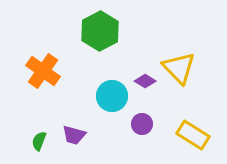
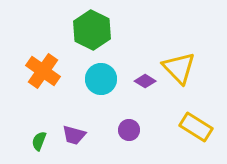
green hexagon: moved 8 px left, 1 px up; rotated 6 degrees counterclockwise
cyan circle: moved 11 px left, 17 px up
purple circle: moved 13 px left, 6 px down
yellow rectangle: moved 3 px right, 8 px up
